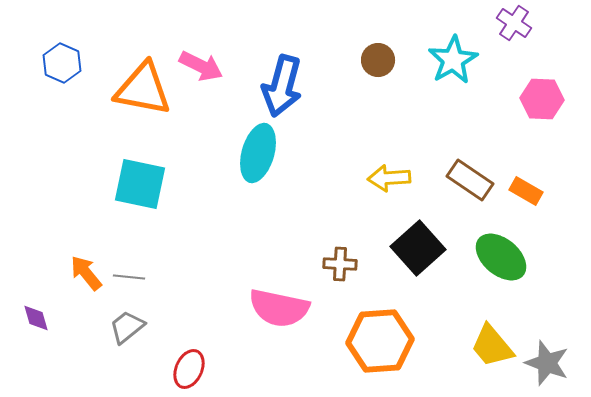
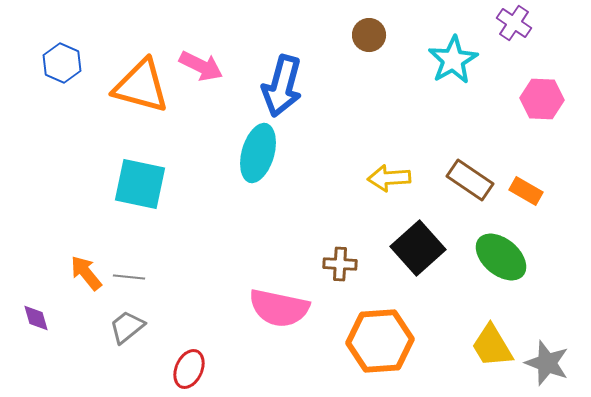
brown circle: moved 9 px left, 25 px up
orange triangle: moved 2 px left, 3 px up; rotated 4 degrees clockwise
yellow trapezoid: rotated 9 degrees clockwise
